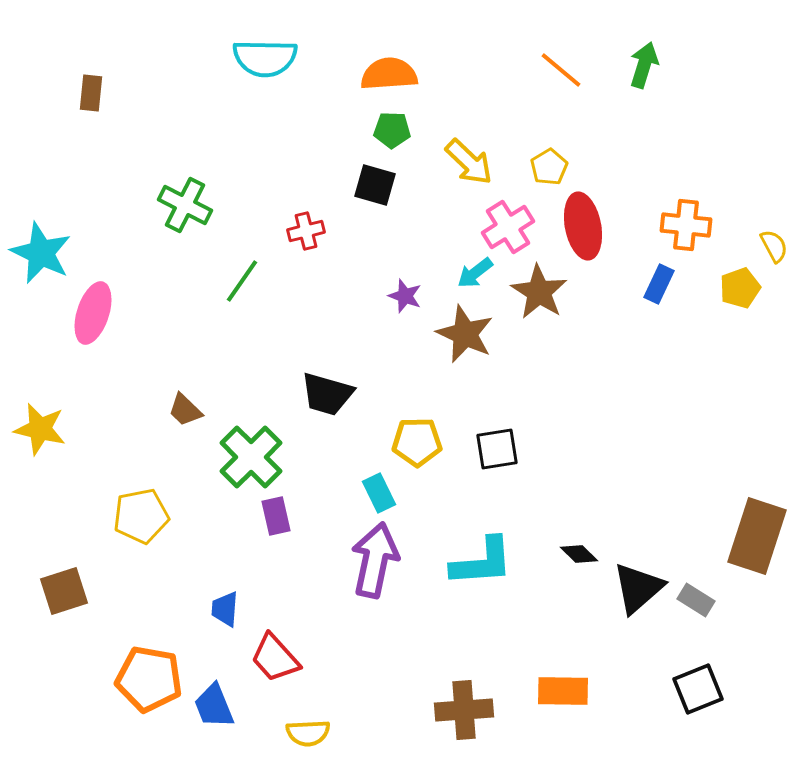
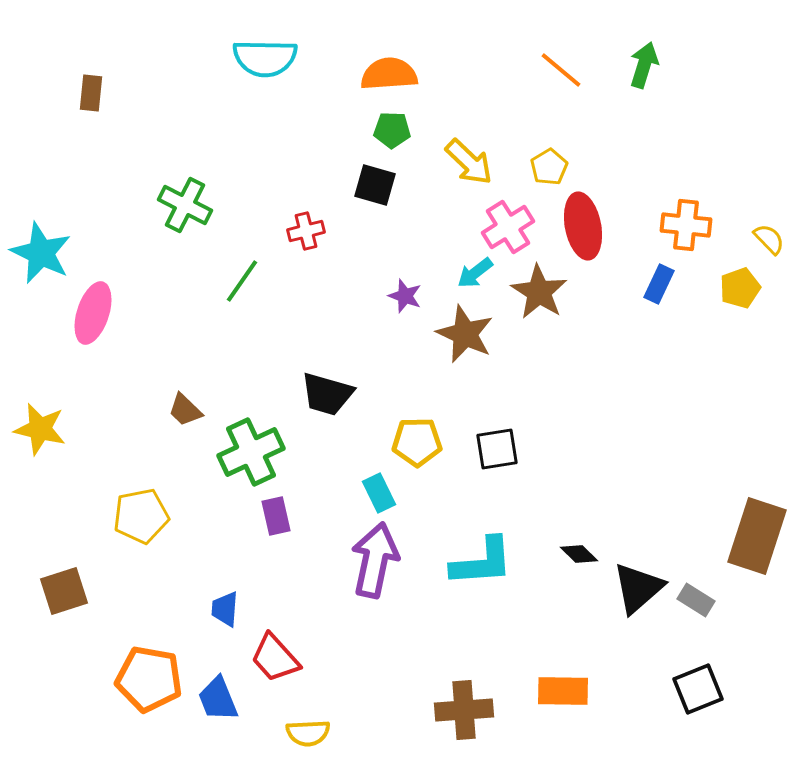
yellow semicircle at (774, 246): moved 5 px left, 7 px up; rotated 16 degrees counterclockwise
green cross at (251, 457): moved 5 px up; rotated 20 degrees clockwise
blue trapezoid at (214, 706): moved 4 px right, 7 px up
